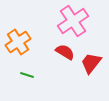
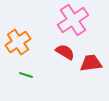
pink cross: moved 1 px up
red trapezoid: rotated 45 degrees clockwise
green line: moved 1 px left
